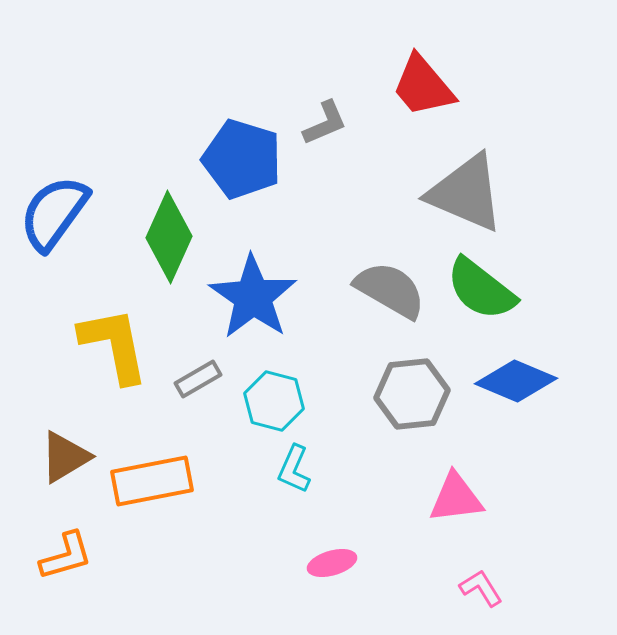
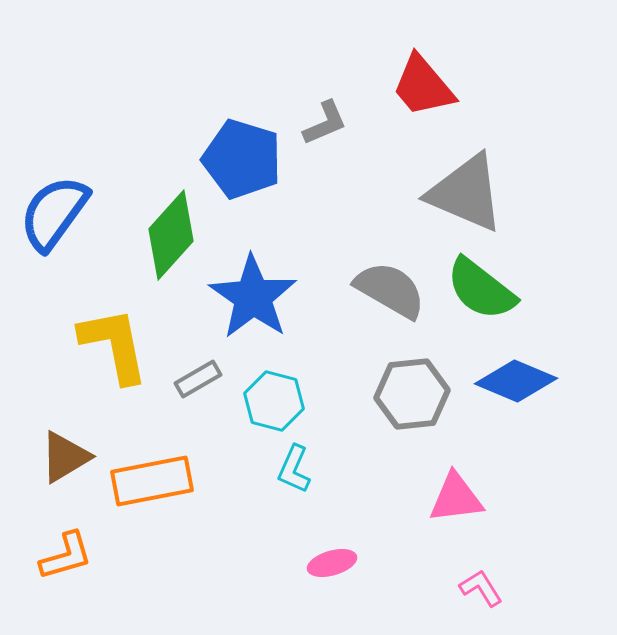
green diamond: moved 2 px right, 2 px up; rotated 18 degrees clockwise
